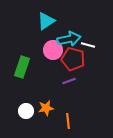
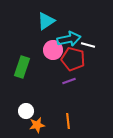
orange star: moved 9 px left, 17 px down
